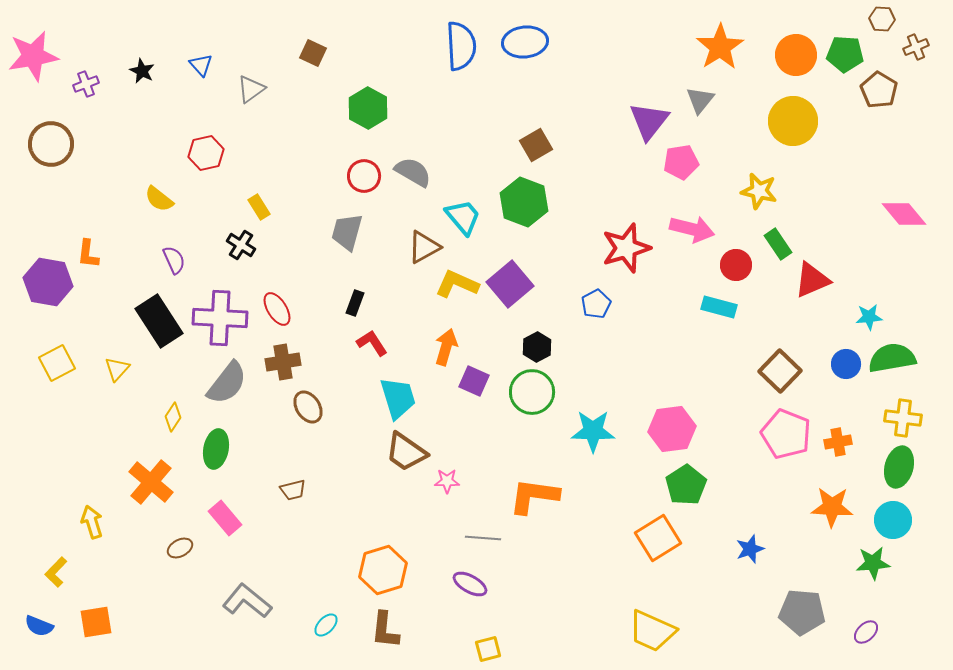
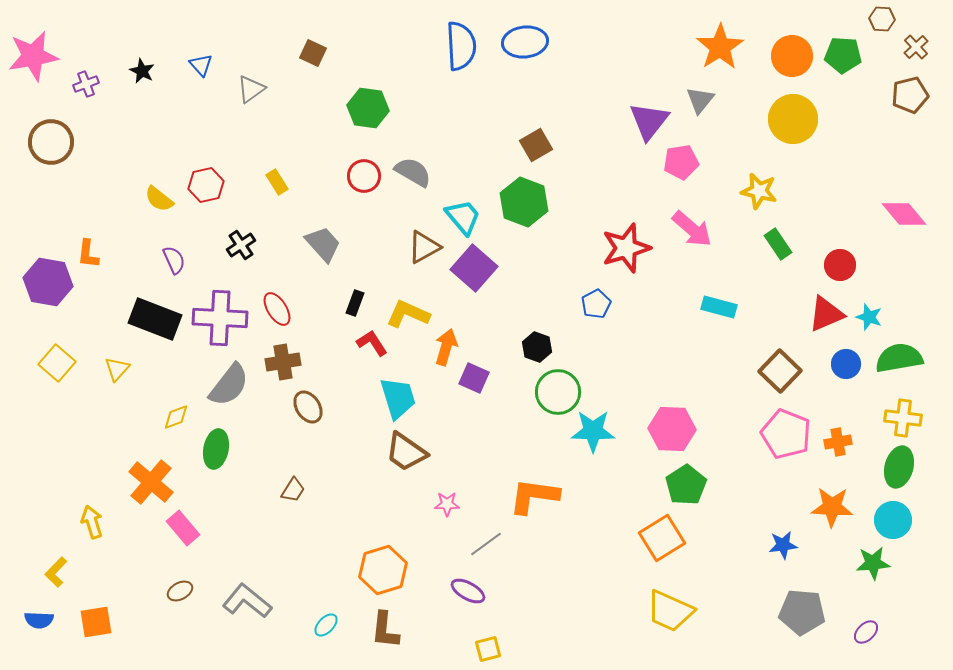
brown cross at (916, 47): rotated 20 degrees counterclockwise
green pentagon at (845, 54): moved 2 px left, 1 px down
orange circle at (796, 55): moved 4 px left, 1 px down
brown pentagon at (879, 90): moved 31 px right, 5 px down; rotated 27 degrees clockwise
green hexagon at (368, 108): rotated 21 degrees counterclockwise
yellow circle at (793, 121): moved 2 px up
brown circle at (51, 144): moved 2 px up
red hexagon at (206, 153): moved 32 px down
yellow rectangle at (259, 207): moved 18 px right, 25 px up
pink arrow at (692, 229): rotated 27 degrees clockwise
gray trapezoid at (347, 232): moved 24 px left, 12 px down; rotated 123 degrees clockwise
black cross at (241, 245): rotated 24 degrees clockwise
red circle at (736, 265): moved 104 px right
red triangle at (812, 280): moved 14 px right, 34 px down
yellow L-shape at (457, 284): moved 49 px left, 30 px down
purple square at (510, 284): moved 36 px left, 16 px up; rotated 9 degrees counterclockwise
cyan star at (869, 317): rotated 24 degrees clockwise
black rectangle at (159, 321): moved 4 px left, 2 px up; rotated 36 degrees counterclockwise
black hexagon at (537, 347): rotated 12 degrees counterclockwise
green semicircle at (892, 358): moved 7 px right
yellow square at (57, 363): rotated 21 degrees counterclockwise
purple square at (474, 381): moved 3 px up
gray semicircle at (227, 383): moved 2 px right, 2 px down
green circle at (532, 392): moved 26 px right
yellow diamond at (173, 417): moved 3 px right; rotated 36 degrees clockwise
pink hexagon at (672, 429): rotated 9 degrees clockwise
pink star at (447, 481): moved 23 px down
brown trapezoid at (293, 490): rotated 44 degrees counterclockwise
pink rectangle at (225, 518): moved 42 px left, 10 px down
gray line at (483, 538): moved 3 px right, 6 px down; rotated 40 degrees counterclockwise
orange square at (658, 538): moved 4 px right
brown ellipse at (180, 548): moved 43 px down
blue star at (750, 549): moved 33 px right, 4 px up; rotated 12 degrees clockwise
purple ellipse at (470, 584): moved 2 px left, 7 px down
blue semicircle at (39, 626): moved 6 px up; rotated 20 degrees counterclockwise
yellow trapezoid at (652, 631): moved 18 px right, 20 px up
